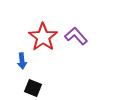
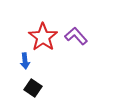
blue arrow: moved 3 px right
black square: rotated 12 degrees clockwise
